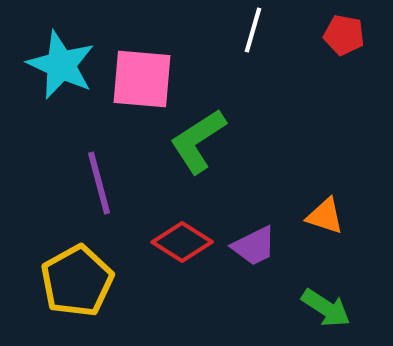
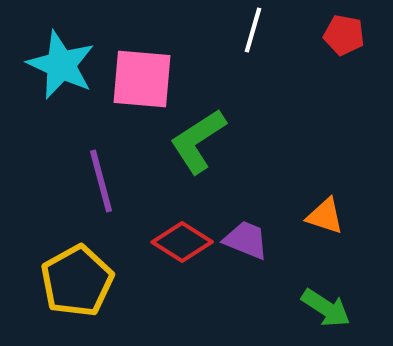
purple line: moved 2 px right, 2 px up
purple trapezoid: moved 8 px left, 6 px up; rotated 132 degrees counterclockwise
